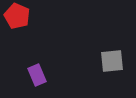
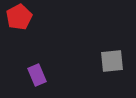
red pentagon: moved 2 px right, 1 px down; rotated 20 degrees clockwise
